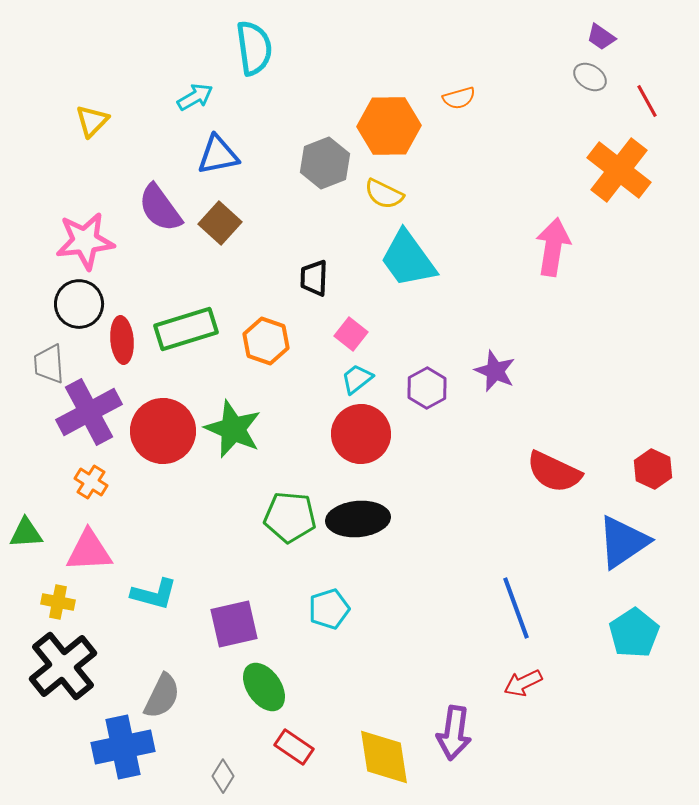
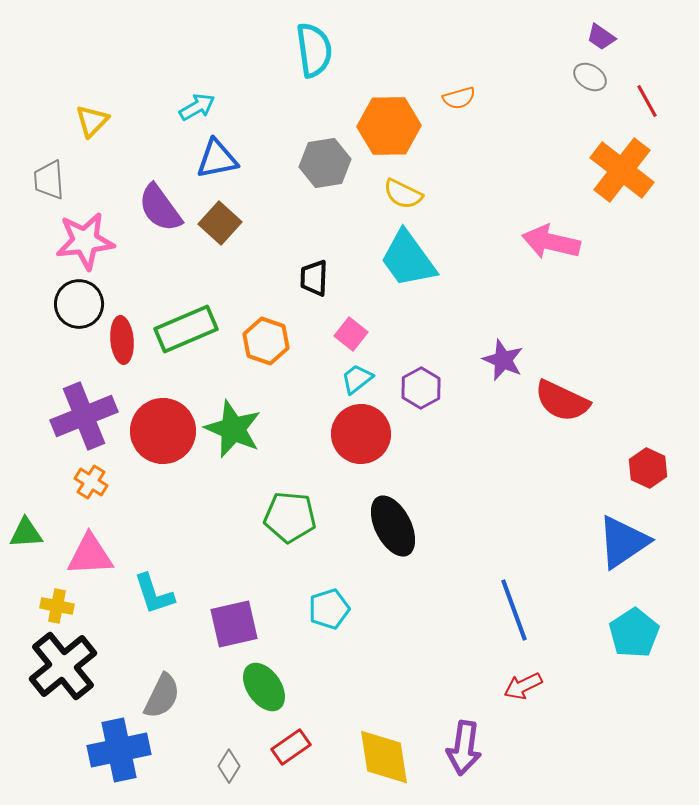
cyan semicircle at (254, 48): moved 60 px right, 2 px down
cyan arrow at (195, 97): moved 2 px right, 10 px down
blue triangle at (218, 155): moved 1 px left, 4 px down
gray hexagon at (325, 163): rotated 12 degrees clockwise
orange cross at (619, 170): moved 3 px right
yellow semicircle at (384, 194): moved 19 px right
pink arrow at (553, 247): moved 2 px left, 5 px up; rotated 86 degrees counterclockwise
green rectangle at (186, 329): rotated 6 degrees counterclockwise
gray trapezoid at (49, 364): moved 184 px up
purple star at (495, 371): moved 8 px right, 11 px up
purple hexagon at (427, 388): moved 6 px left
purple cross at (89, 412): moved 5 px left, 4 px down; rotated 6 degrees clockwise
red hexagon at (653, 469): moved 5 px left, 1 px up
red semicircle at (554, 472): moved 8 px right, 71 px up
black ellipse at (358, 519): moved 35 px right, 7 px down; rotated 68 degrees clockwise
pink triangle at (89, 551): moved 1 px right, 4 px down
cyan L-shape at (154, 594): rotated 57 degrees clockwise
yellow cross at (58, 602): moved 1 px left, 4 px down
blue line at (516, 608): moved 2 px left, 2 px down
red arrow at (523, 683): moved 3 px down
purple arrow at (454, 733): moved 10 px right, 15 px down
blue cross at (123, 747): moved 4 px left, 3 px down
red rectangle at (294, 747): moved 3 px left; rotated 69 degrees counterclockwise
gray diamond at (223, 776): moved 6 px right, 10 px up
